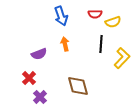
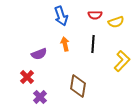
red semicircle: moved 1 px down
yellow semicircle: moved 3 px right
black line: moved 8 px left
yellow L-shape: moved 3 px down
red cross: moved 2 px left, 1 px up
brown diamond: rotated 25 degrees clockwise
